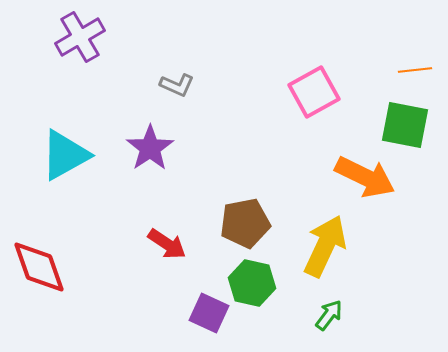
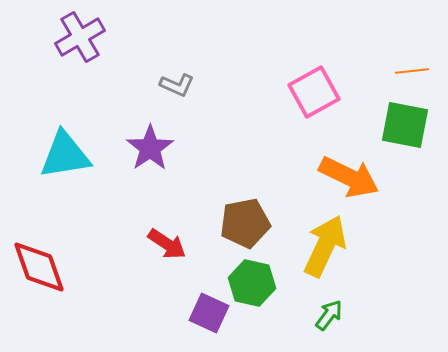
orange line: moved 3 px left, 1 px down
cyan triangle: rotated 20 degrees clockwise
orange arrow: moved 16 px left
